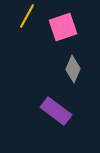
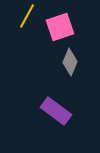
pink square: moved 3 px left
gray diamond: moved 3 px left, 7 px up
